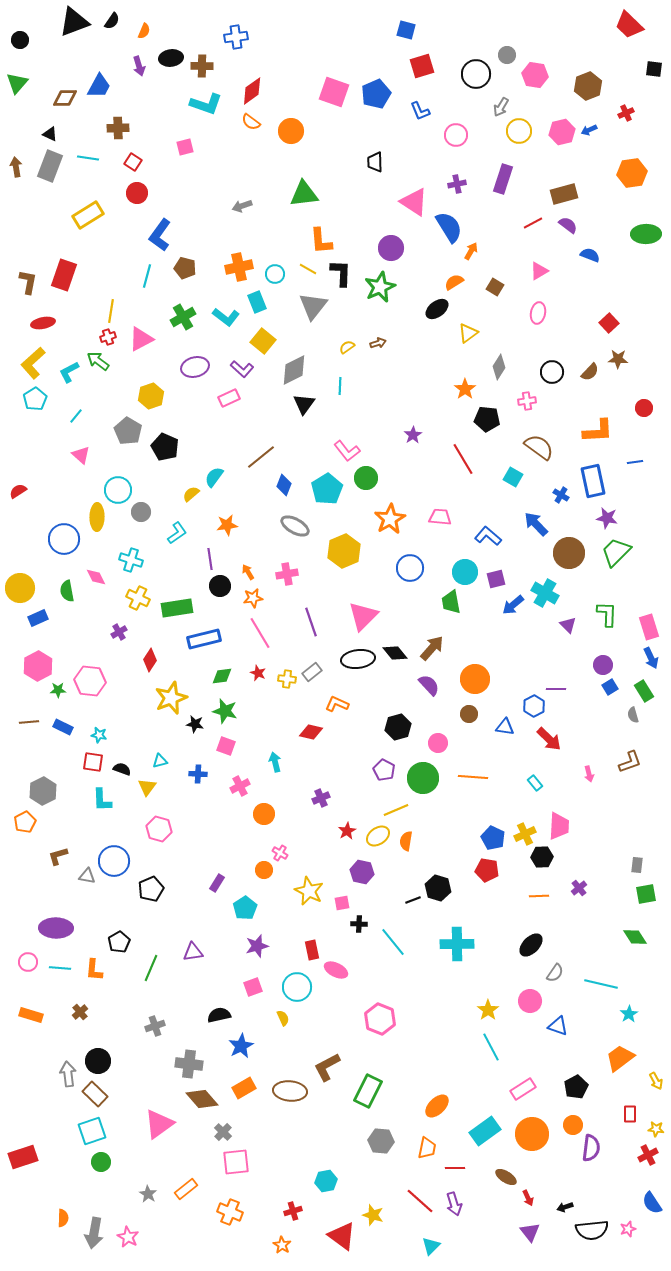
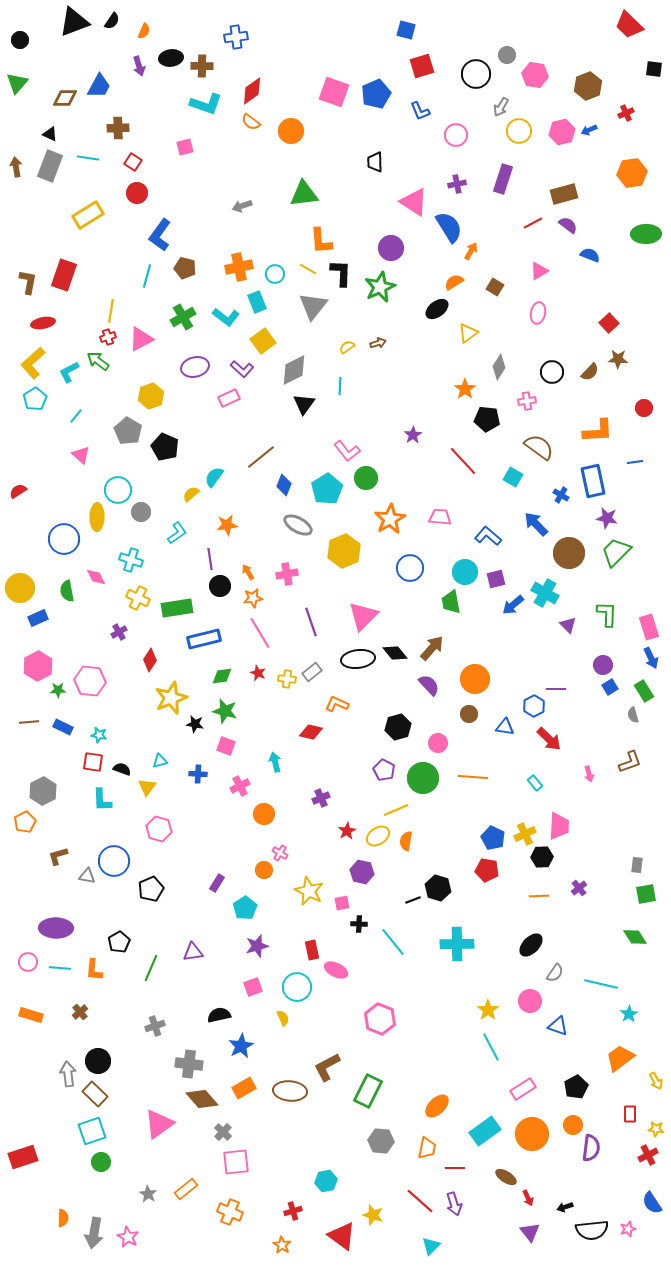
yellow square at (263, 341): rotated 15 degrees clockwise
red line at (463, 459): moved 2 px down; rotated 12 degrees counterclockwise
gray ellipse at (295, 526): moved 3 px right, 1 px up
